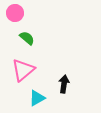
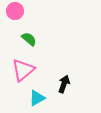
pink circle: moved 2 px up
green semicircle: moved 2 px right, 1 px down
black arrow: rotated 12 degrees clockwise
